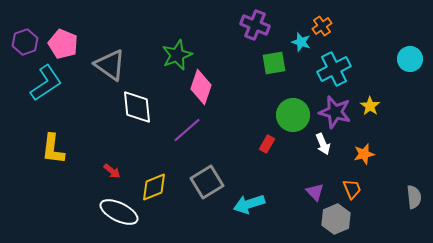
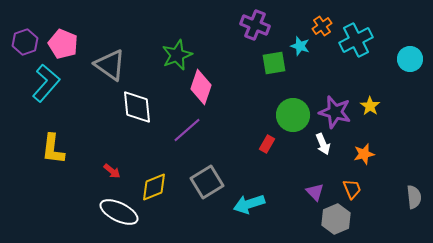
cyan star: moved 1 px left, 4 px down
cyan cross: moved 22 px right, 29 px up
cyan L-shape: rotated 15 degrees counterclockwise
